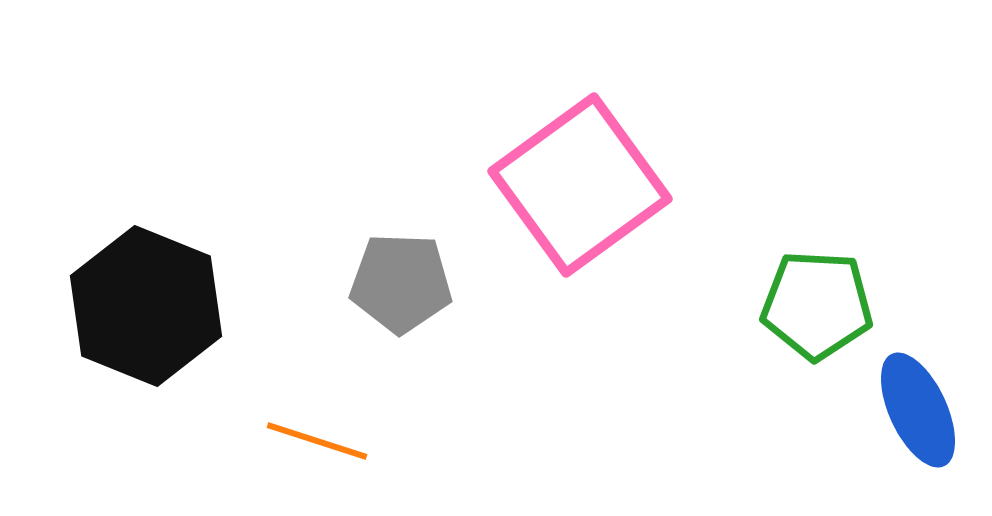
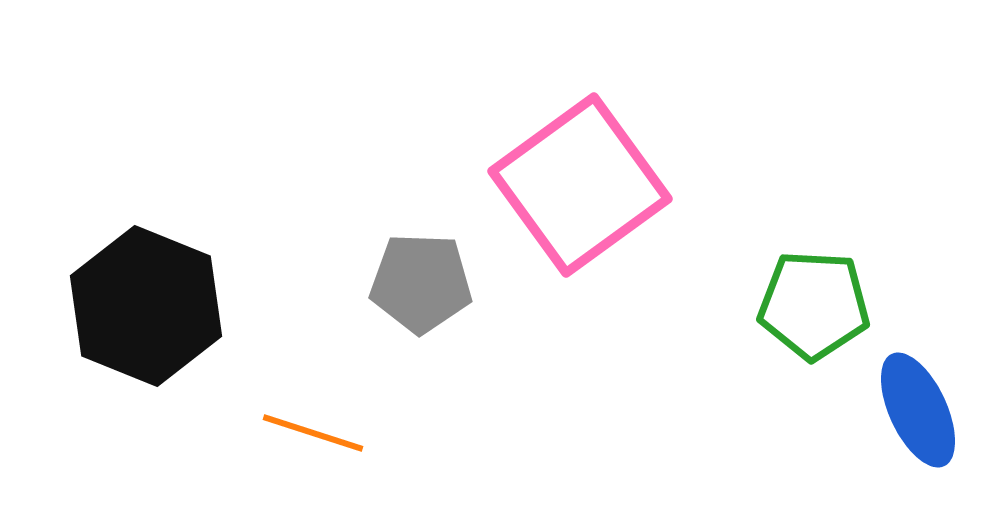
gray pentagon: moved 20 px right
green pentagon: moved 3 px left
orange line: moved 4 px left, 8 px up
